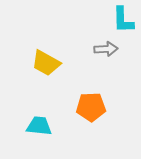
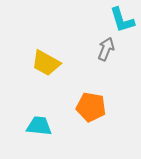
cyan L-shape: moved 1 px left; rotated 16 degrees counterclockwise
gray arrow: rotated 65 degrees counterclockwise
orange pentagon: rotated 12 degrees clockwise
